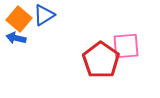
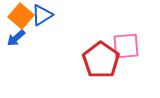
blue triangle: moved 2 px left
orange square: moved 2 px right, 3 px up
blue arrow: rotated 54 degrees counterclockwise
